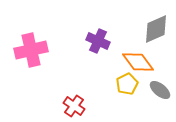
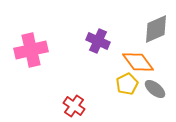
gray ellipse: moved 5 px left, 1 px up
